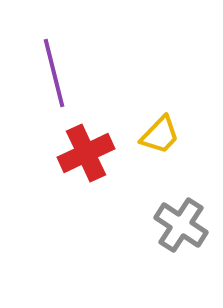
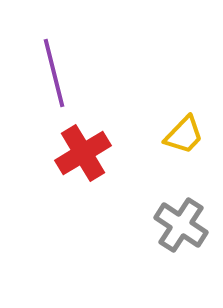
yellow trapezoid: moved 24 px right
red cross: moved 3 px left; rotated 6 degrees counterclockwise
